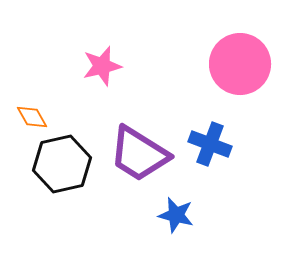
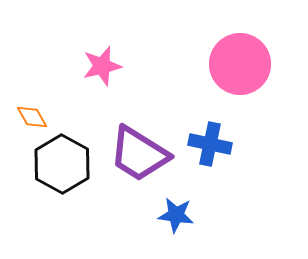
blue cross: rotated 9 degrees counterclockwise
black hexagon: rotated 18 degrees counterclockwise
blue star: rotated 6 degrees counterclockwise
